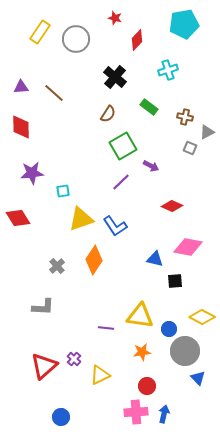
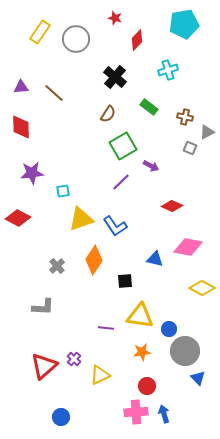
red diamond at (18, 218): rotated 30 degrees counterclockwise
black square at (175, 281): moved 50 px left
yellow diamond at (202, 317): moved 29 px up
blue arrow at (164, 414): rotated 30 degrees counterclockwise
